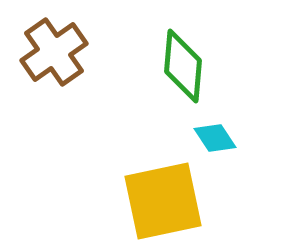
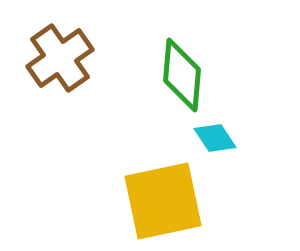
brown cross: moved 6 px right, 6 px down
green diamond: moved 1 px left, 9 px down
